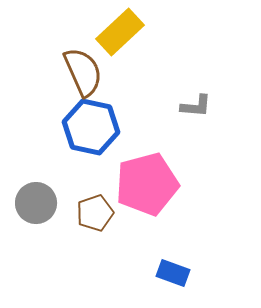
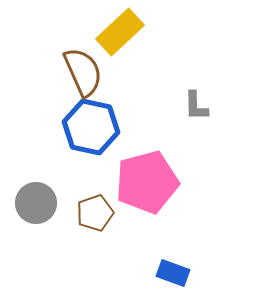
gray L-shape: rotated 84 degrees clockwise
pink pentagon: moved 2 px up
